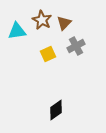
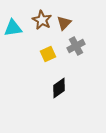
cyan triangle: moved 4 px left, 3 px up
black diamond: moved 3 px right, 22 px up
